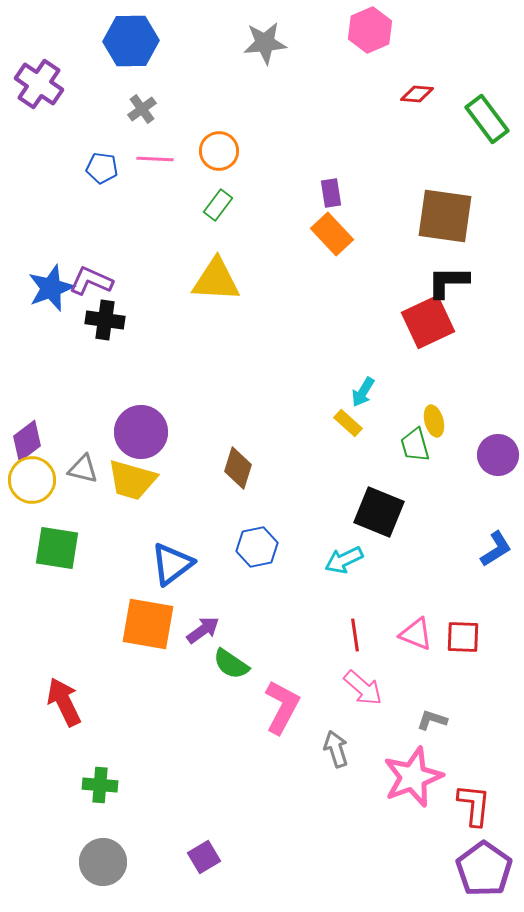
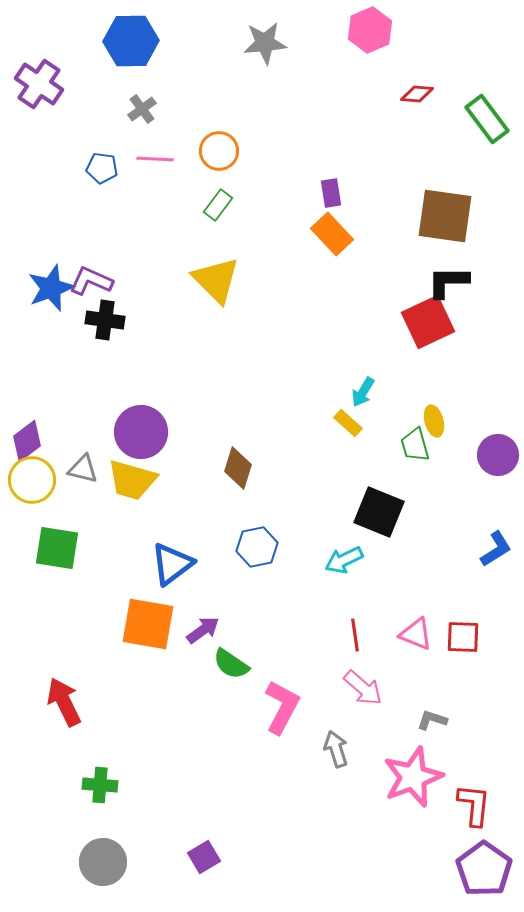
yellow triangle at (216, 280): rotated 42 degrees clockwise
